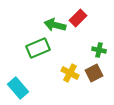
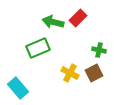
green arrow: moved 2 px left, 3 px up
